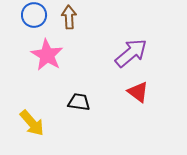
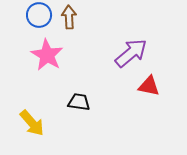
blue circle: moved 5 px right
red triangle: moved 11 px right, 6 px up; rotated 25 degrees counterclockwise
